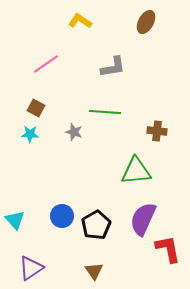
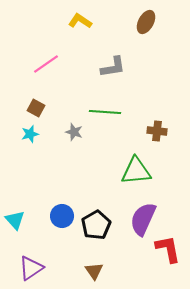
cyan star: rotated 18 degrees counterclockwise
